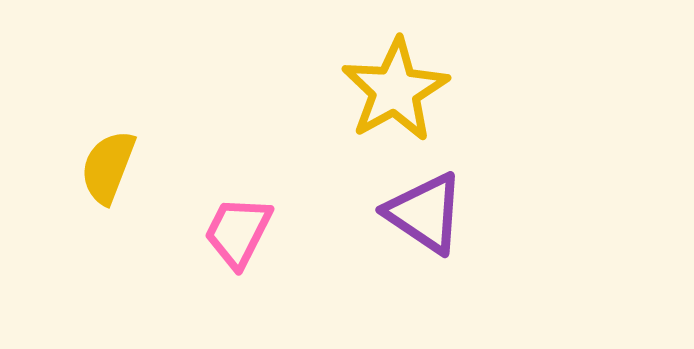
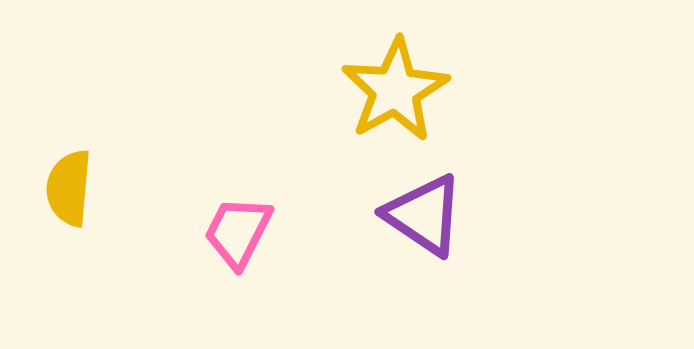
yellow semicircle: moved 39 px left, 21 px down; rotated 16 degrees counterclockwise
purple triangle: moved 1 px left, 2 px down
